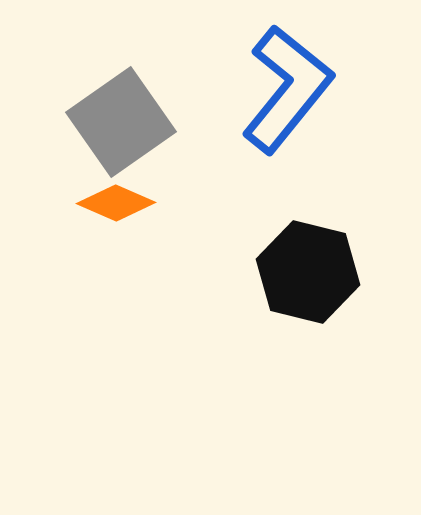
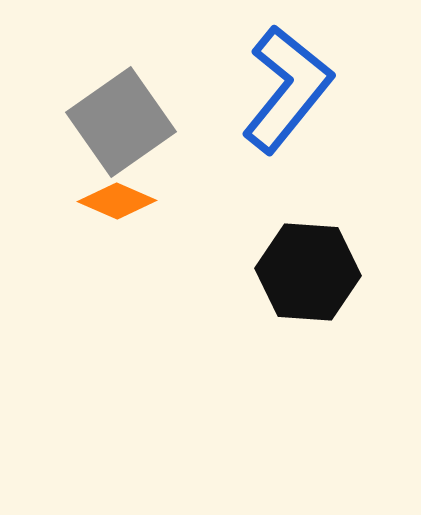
orange diamond: moved 1 px right, 2 px up
black hexagon: rotated 10 degrees counterclockwise
